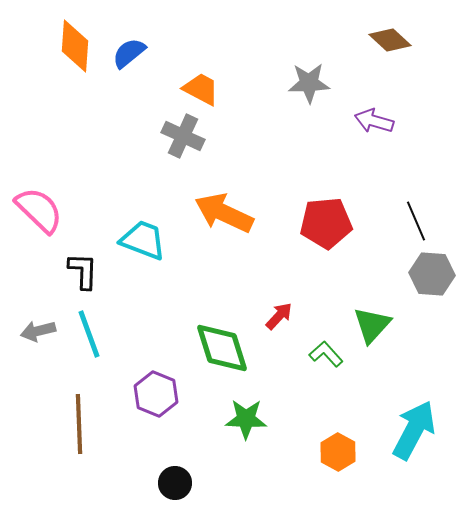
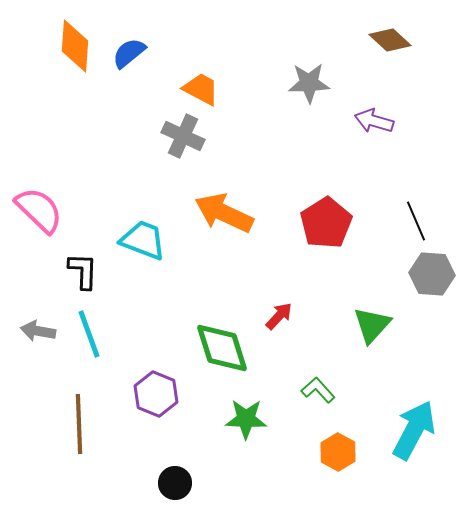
red pentagon: rotated 27 degrees counterclockwise
gray arrow: rotated 24 degrees clockwise
green L-shape: moved 8 px left, 36 px down
